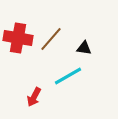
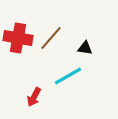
brown line: moved 1 px up
black triangle: moved 1 px right
